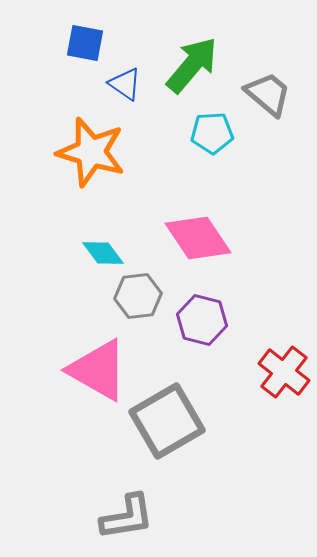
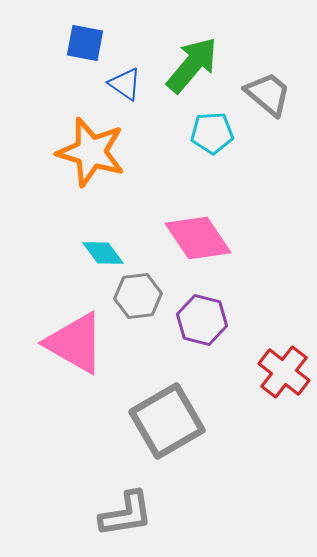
pink triangle: moved 23 px left, 27 px up
gray L-shape: moved 1 px left, 3 px up
